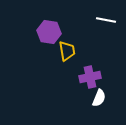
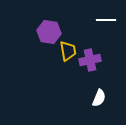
white line: rotated 12 degrees counterclockwise
yellow trapezoid: moved 1 px right
purple cross: moved 17 px up
